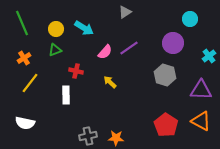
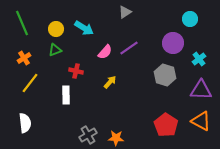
cyan cross: moved 10 px left, 3 px down
yellow arrow: rotated 88 degrees clockwise
white semicircle: rotated 108 degrees counterclockwise
gray cross: moved 1 px up; rotated 18 degrees counterclockwise
